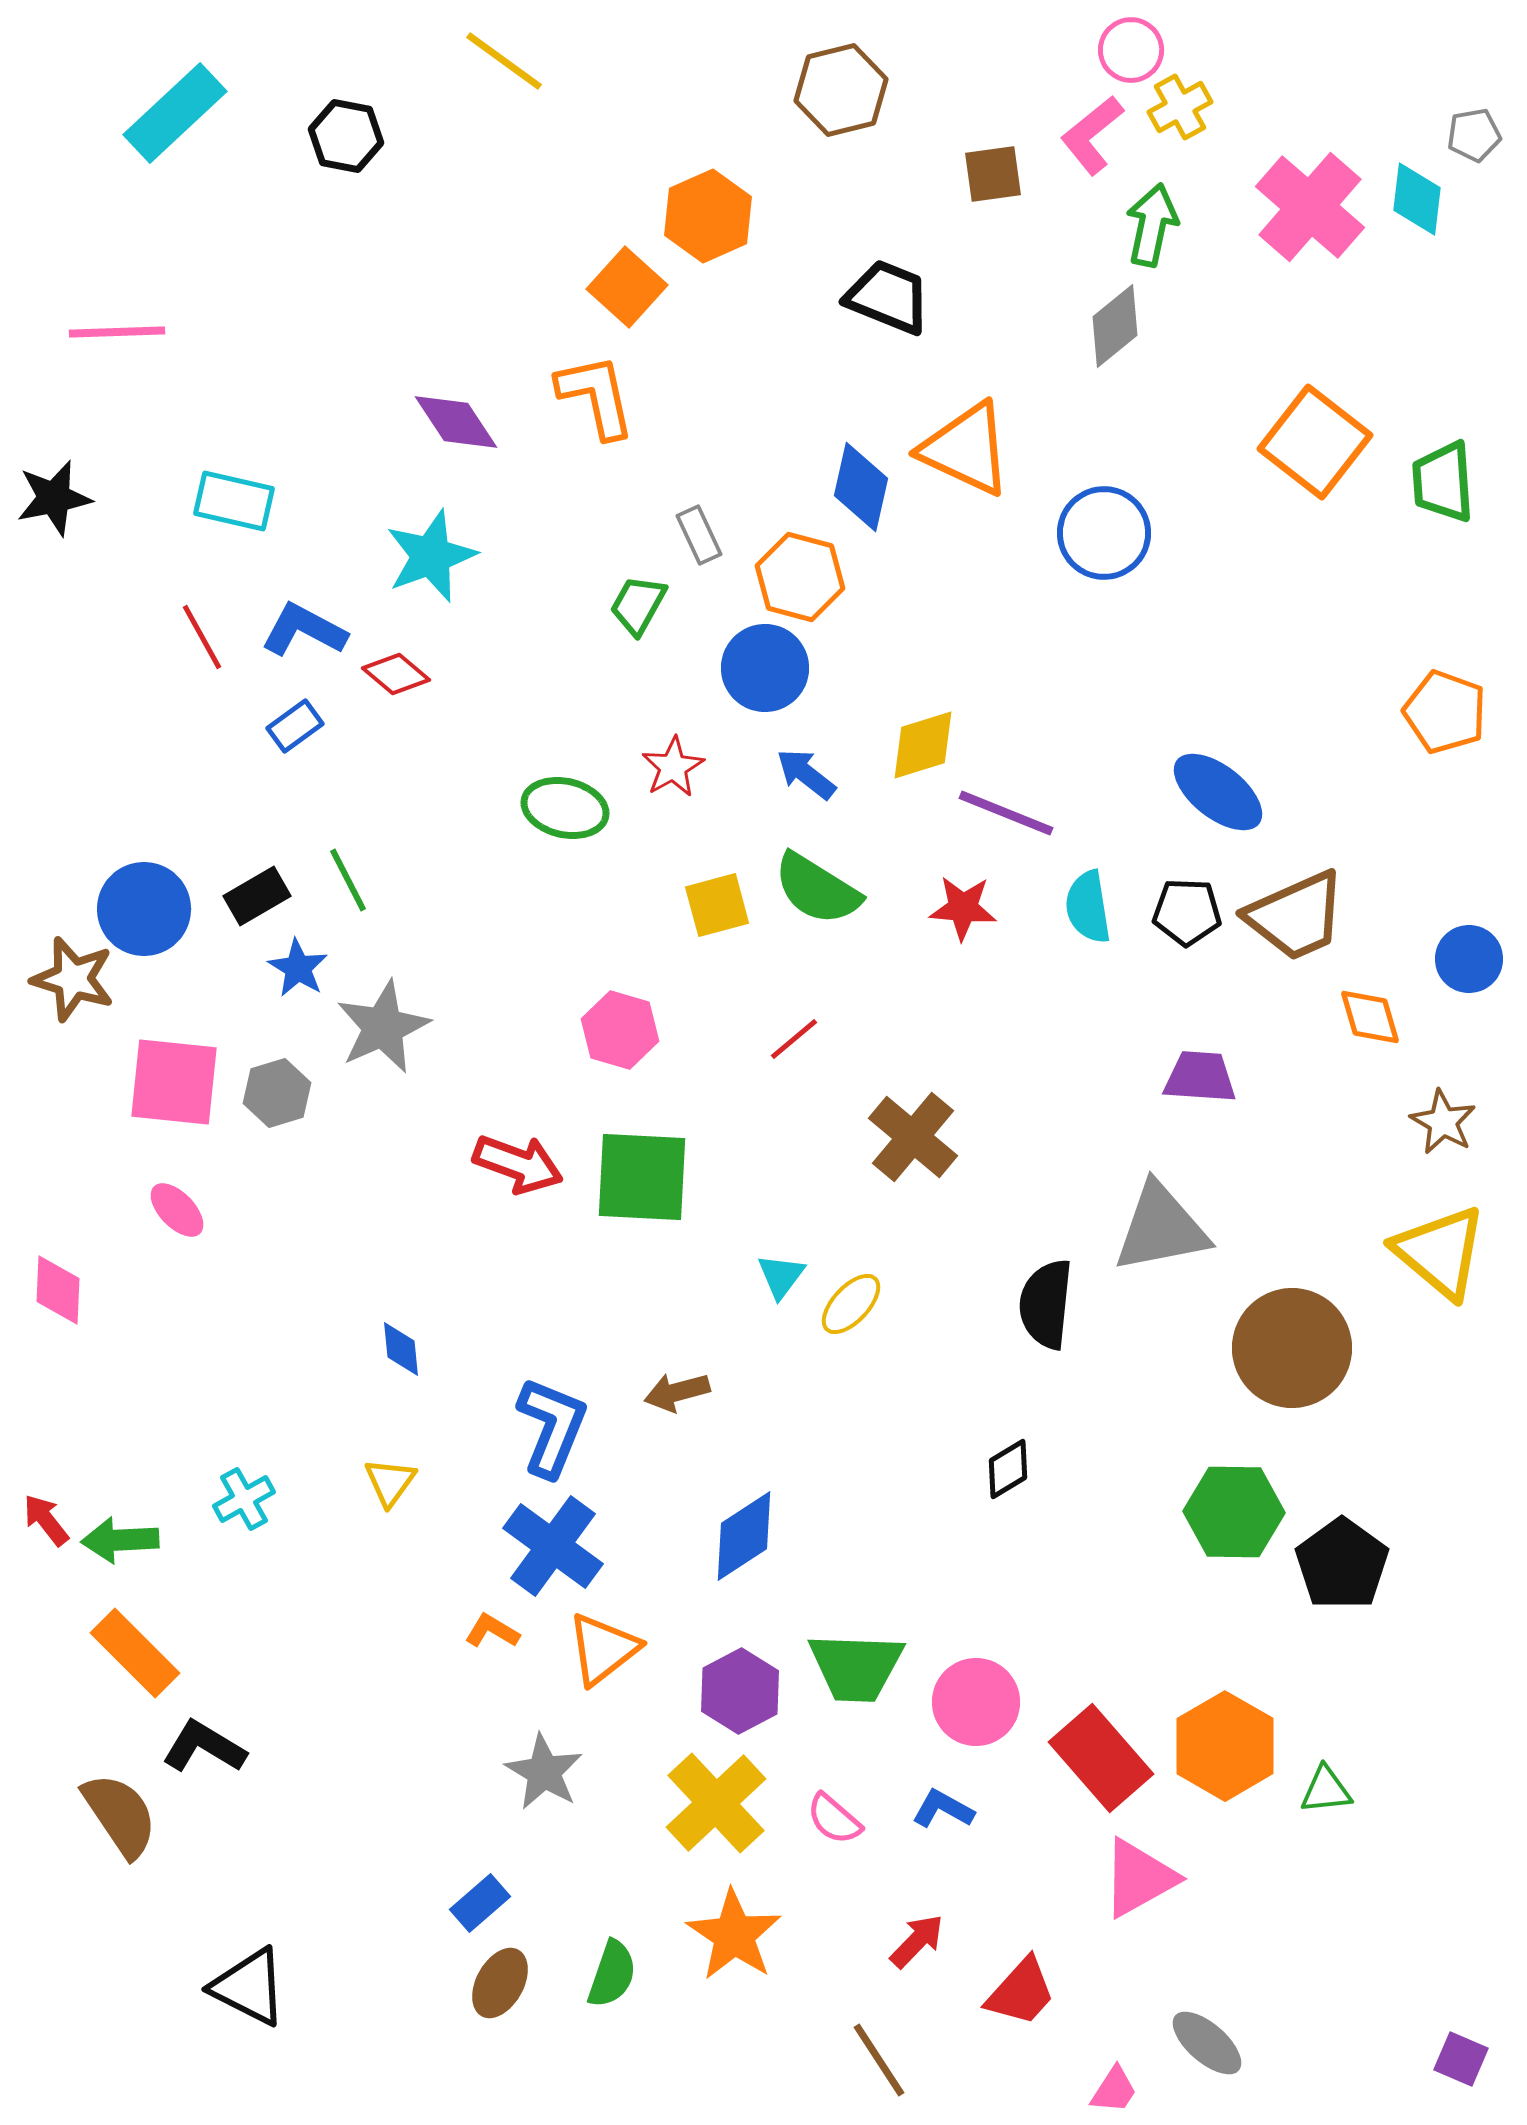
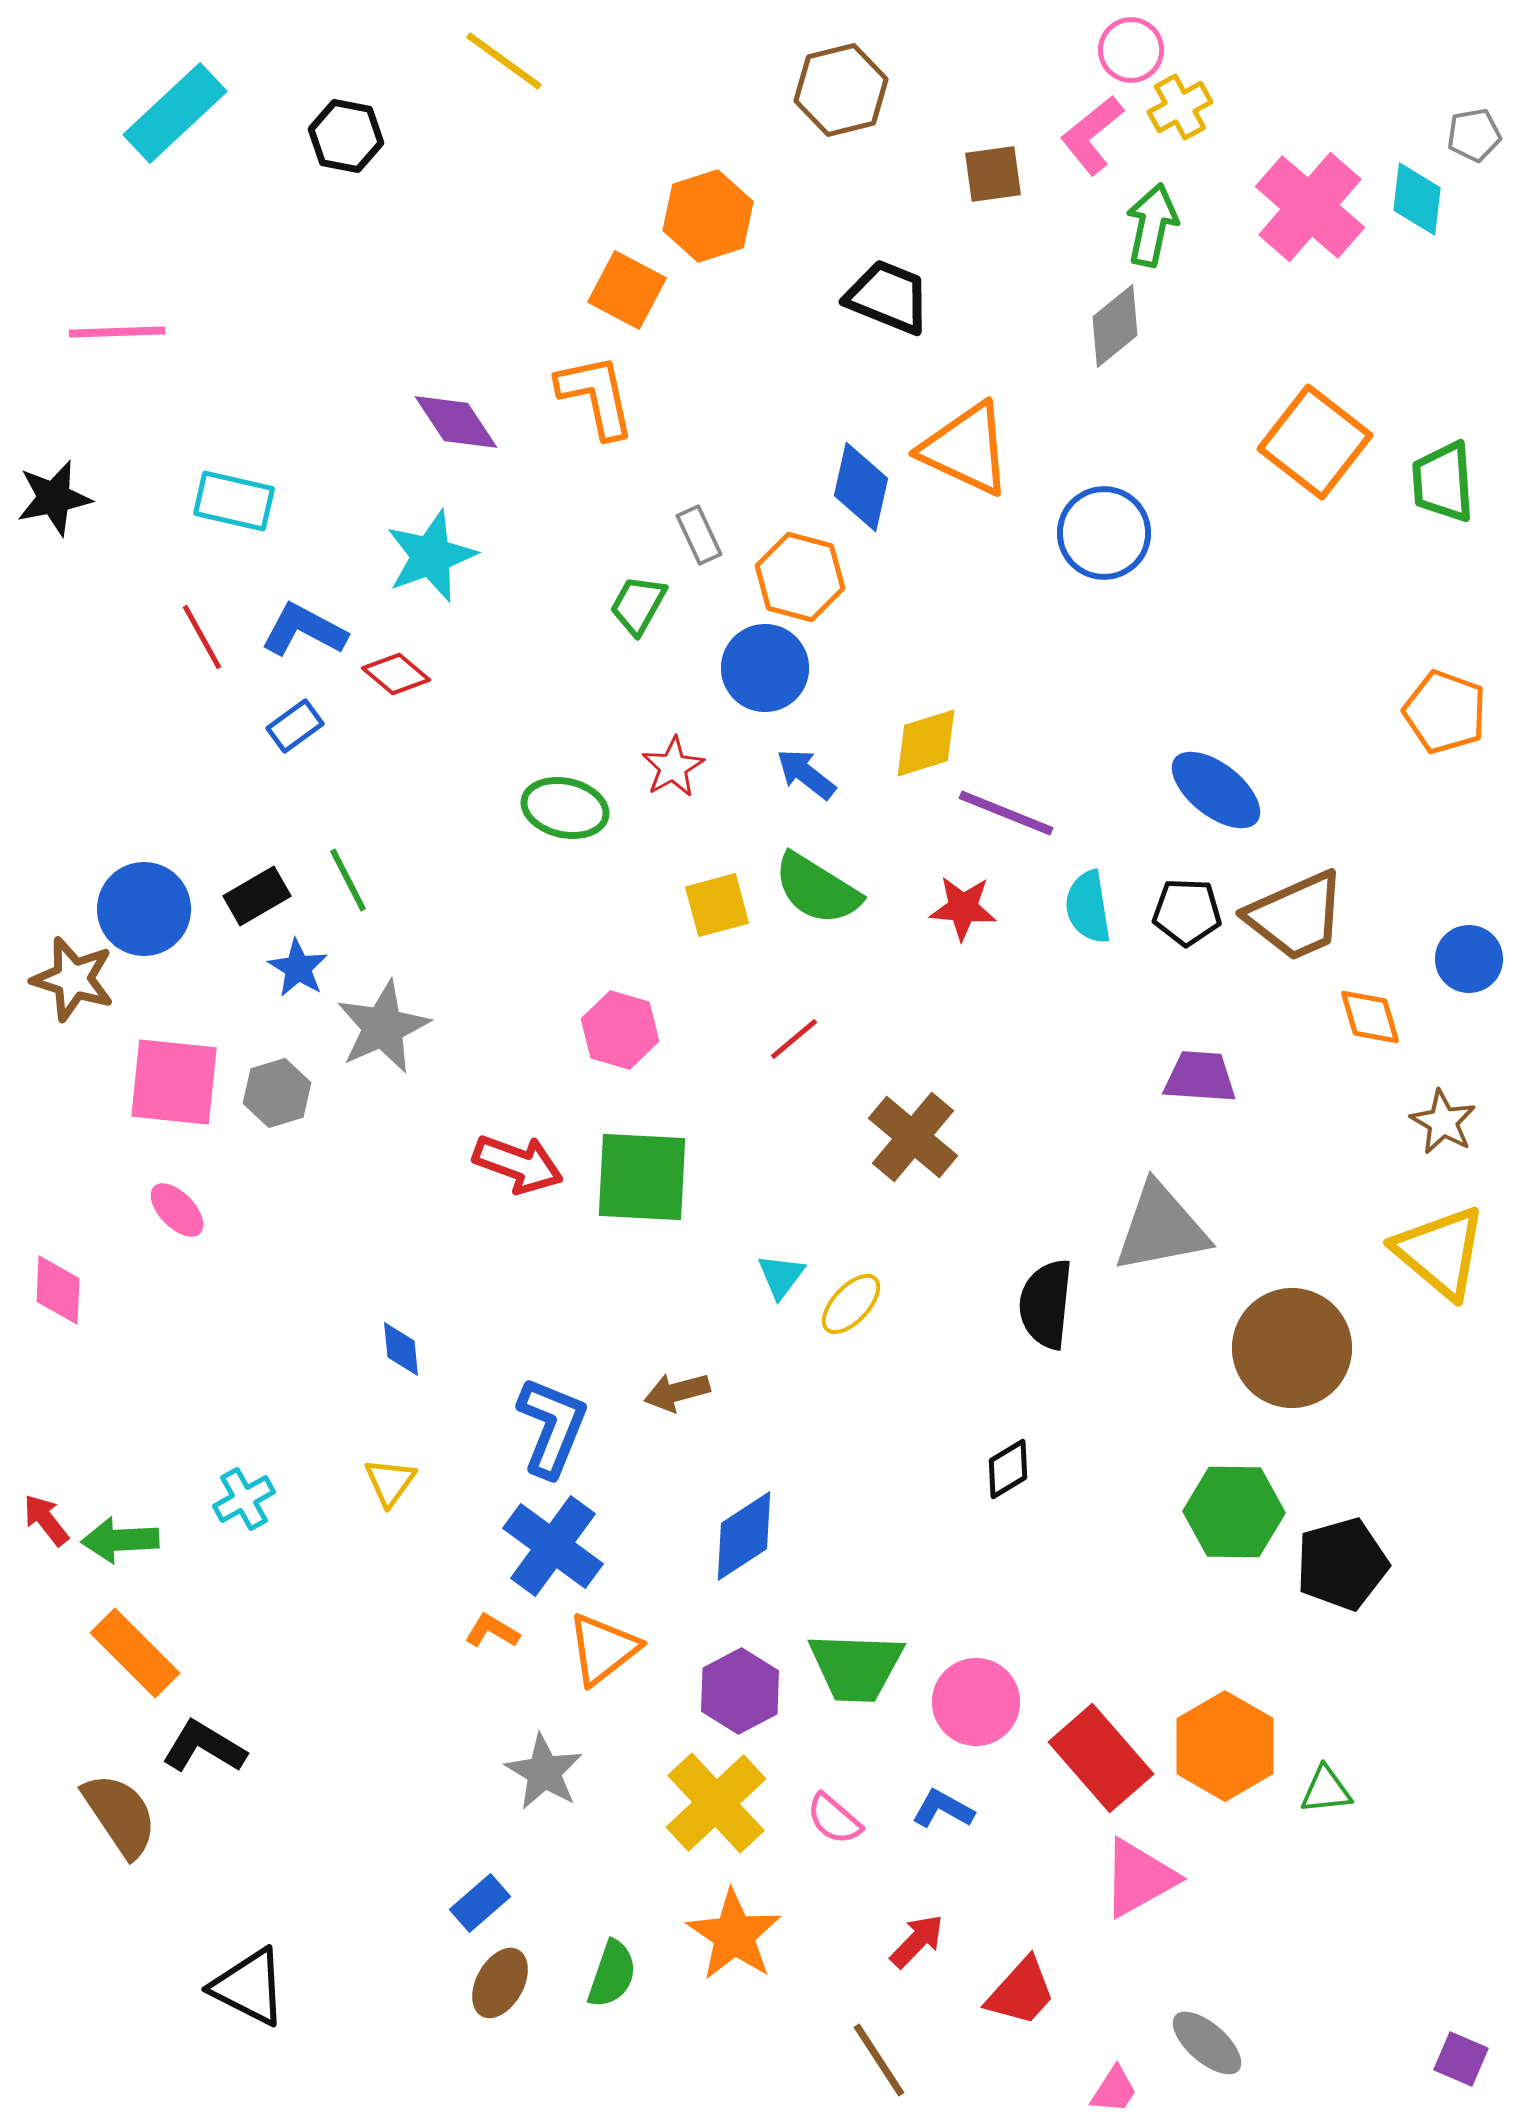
orange hexagon at (708, 216): rotated 6 degrees clockwise
orange square at (627, 287): moved 3 px down; rotated 14 degrees counterclockwise
yellow diamond at (923, 745): moved 3 px right, 2 px up
blue ellipse at (1218, 792): moved 2 px left, 2 px up
black pentagon at (1342, 1564): rotated 20 degrees clockwise
